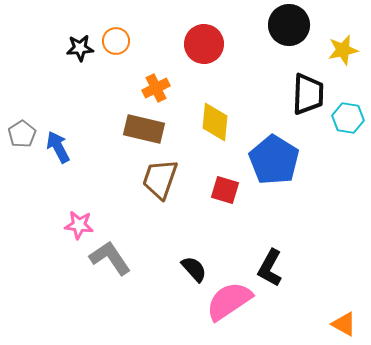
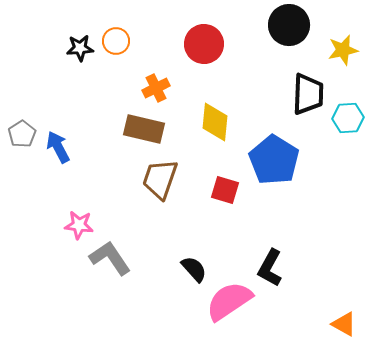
cyan hexagon: rotated 12 degrees counterclockwise
